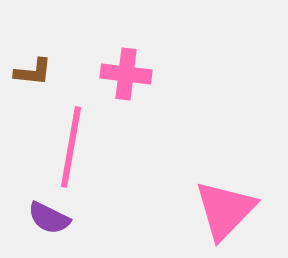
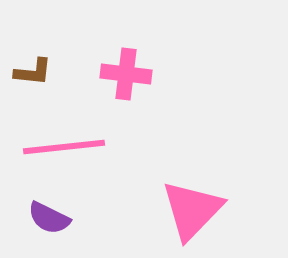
pink line: moved 7 px left; rotated 74 degrees clockwise
pink triangle: moved 33 px left
